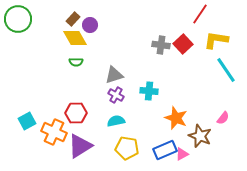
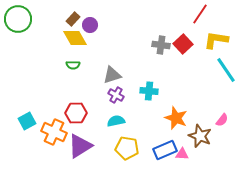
green semicircle: moved 3 px left, 3 px down
gray triangle: moved 2 px left
pink semicircle: moved 1 px left, 2 px down
pink triangle: rotated 32 degrees clockwise
